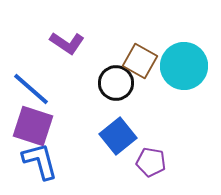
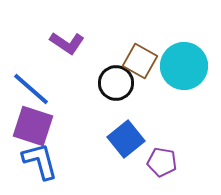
blue square: moved 8 px right, 3 px down
purple pentagon: moved 11 px right
